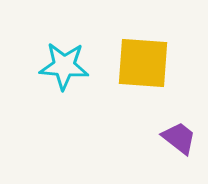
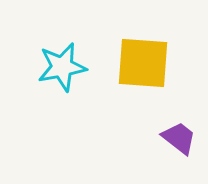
cyan star: moved 2 px left, 1 px down; rotated 15 degrees counterclockwise
